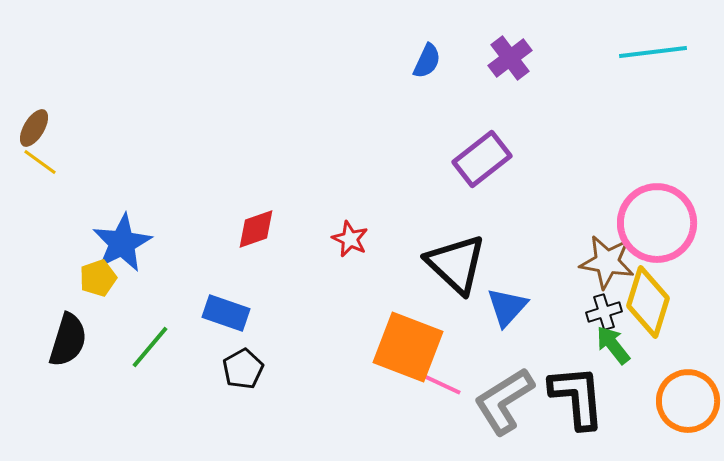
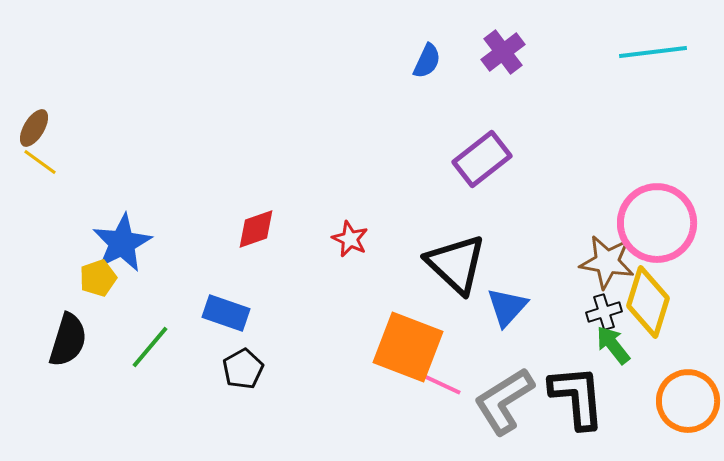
purple cross: moved 7 px left, 6 px up
